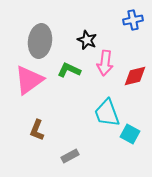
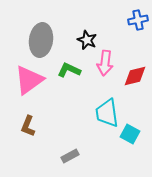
blue cross: moved 5 px right
gray ellipse: moved 1 px right, 1 px up
cyan trapezoid: rotated 12 degrees clockwise
brown L-shape: moved 9 px left, 4 px up
